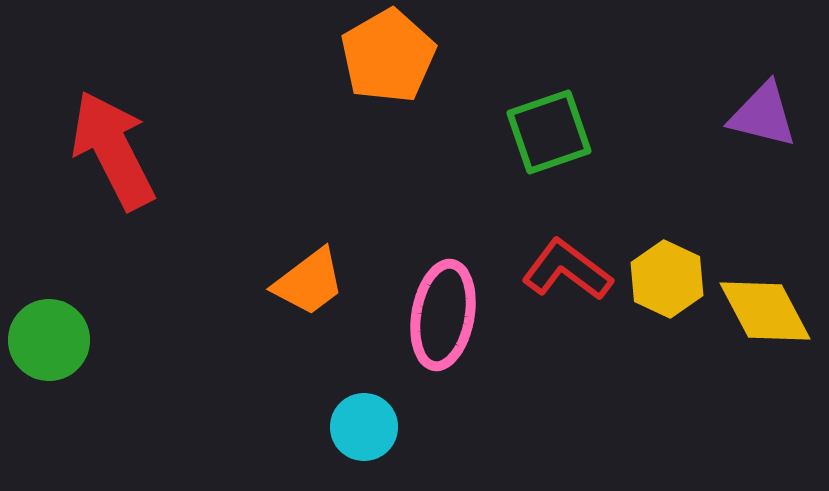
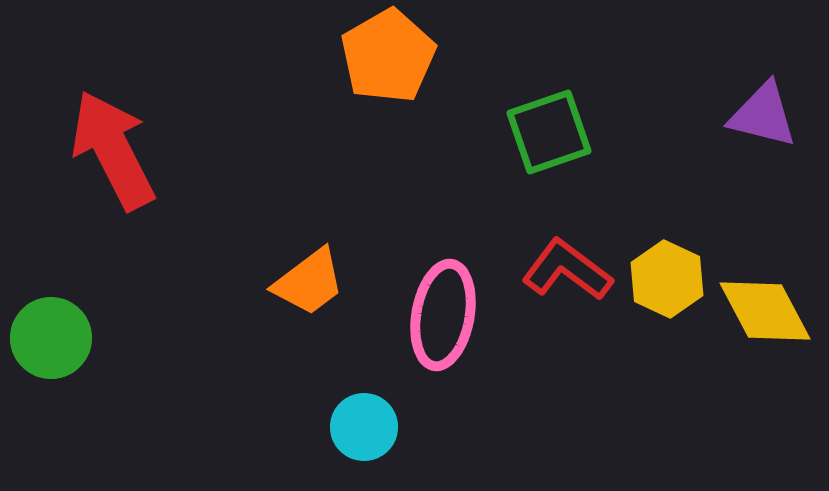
green circle: moved 2 px right, 2 px up
